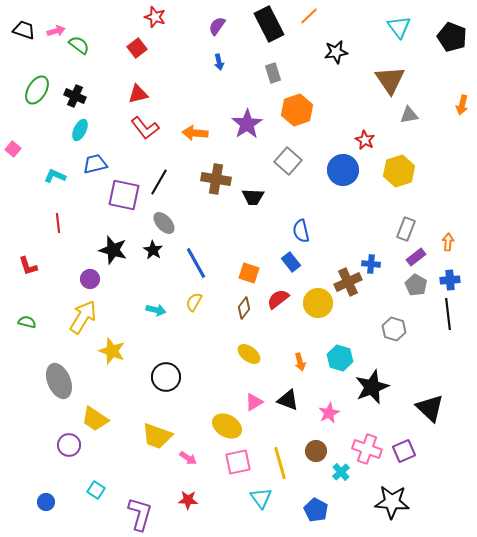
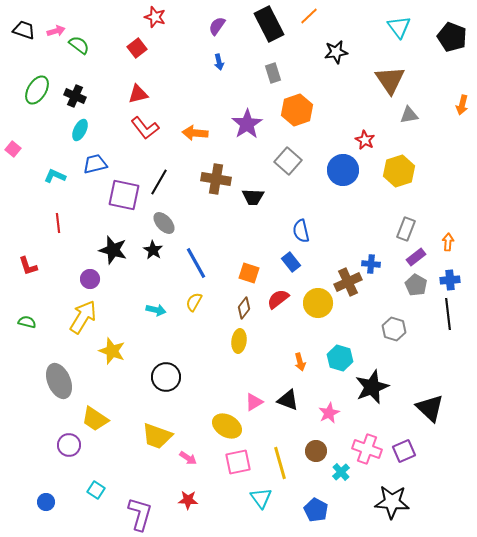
yellow ellipse at (249, 354): moved 10 px left, 13 px up; rotated 60 degrees clockwise
